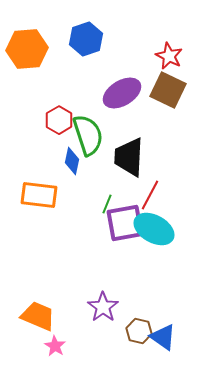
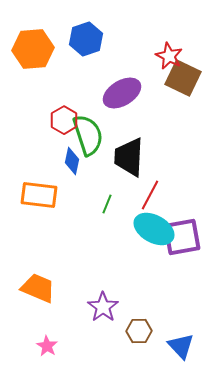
orange hexagon: moved 6 px right
brown square: moved 15 px right, 12 px up
red hexagon: moved 5 px right
purple square: moved 57 px right, 14 px down
orange trapezoid: moved 28 px up
brown hexagon: rotated 15 degrees counterclockwise
blue triangle: moved 18 px right, 9 px down; rotated 12 degrees clockwise
pink star: moved 8 px left
